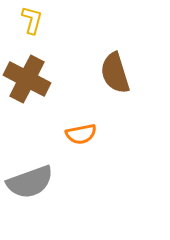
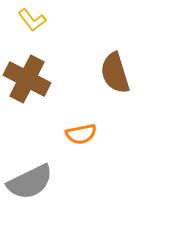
yellow L-shape: rotated 128 degrees clockwise
gray semicircle: rotated 6 degrees counterclockwise
